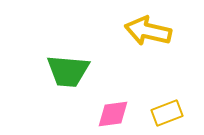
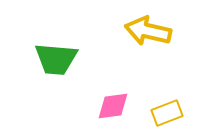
green trapezoid: moved 12 px left, 12 px up
pink diamond: moved 8 px up
